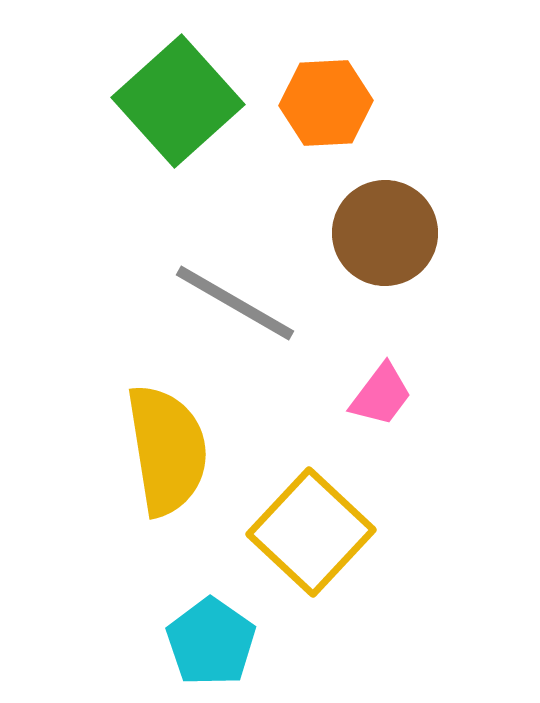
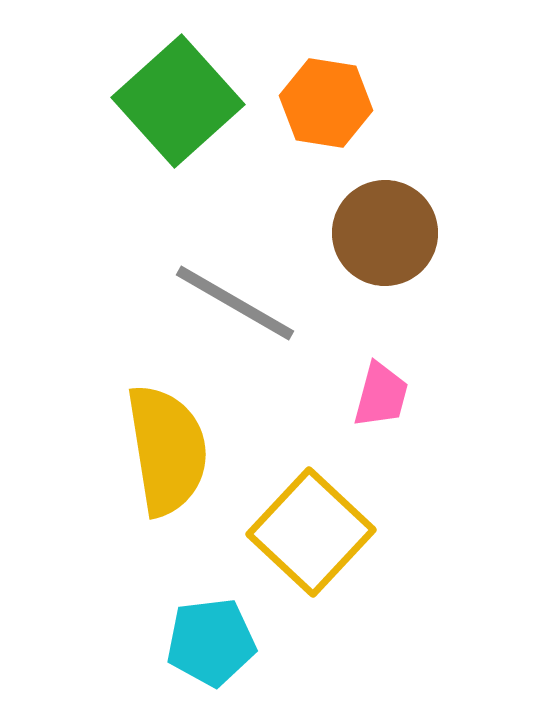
orange hexagon: rotated 12 degrees clockwise
pink trapezoid: rotated 22 degrees counterclockwise
cyan pentagon: rotated 30 degrees clockwise
